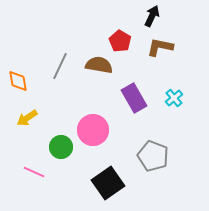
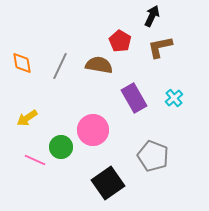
brown L-shape: rotated 24 degrees counterclockwise
orange diamond: moved 4 px right, 18 px up
pink line: moved 1 px right, 12 px up
